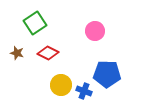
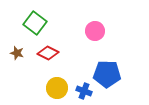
green square: rotated 20 degrees counterclockwise
yellow circle: moved 4 px left, 3 px down
